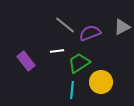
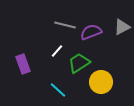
gray line: rotated 25 degrees counterclockwise
purple semicircle: moved 1 px right, 1 px up
white line: rotated 40 degrees counterclockwise
purple rectangle: moved 3 px left, 3 px down; rotated 18 degrees clockwise
cyan line: moved 14 px left; rotated 54 degrees counterclockwise
